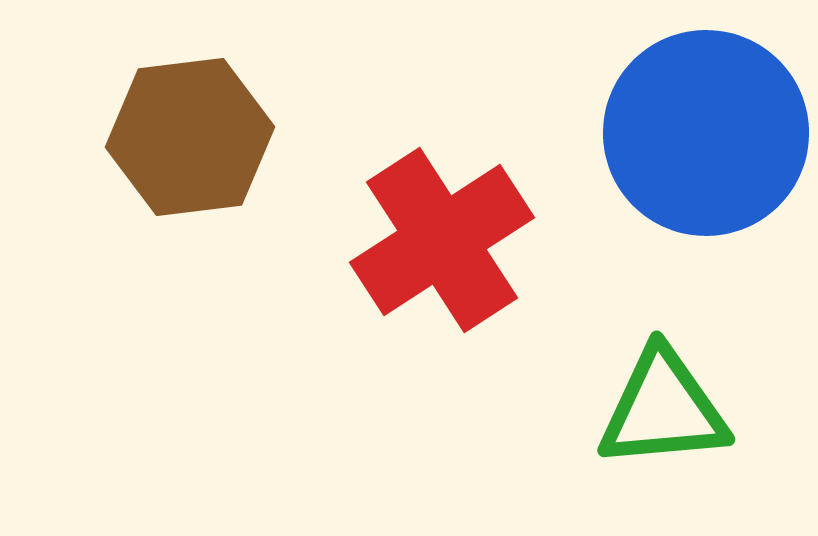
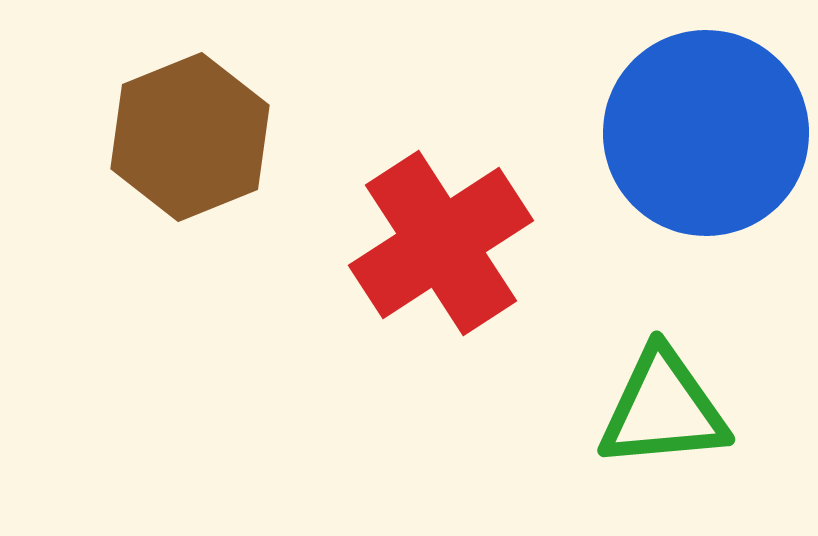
brown hexagon: rotated 15 degrees counterclockwise
red cross: moved 1 px left, 3 px down
